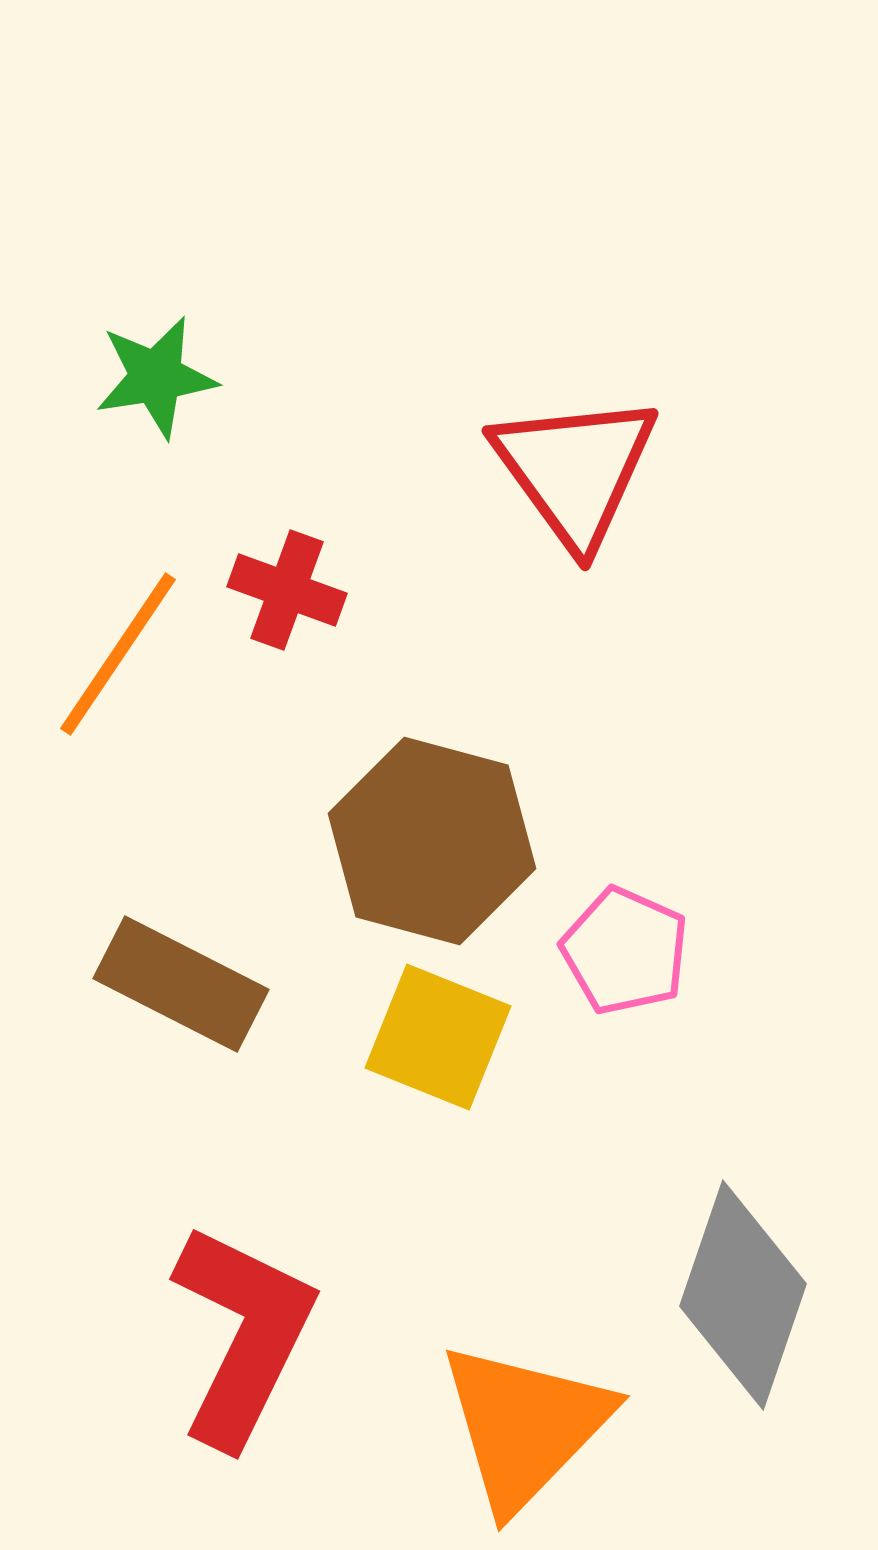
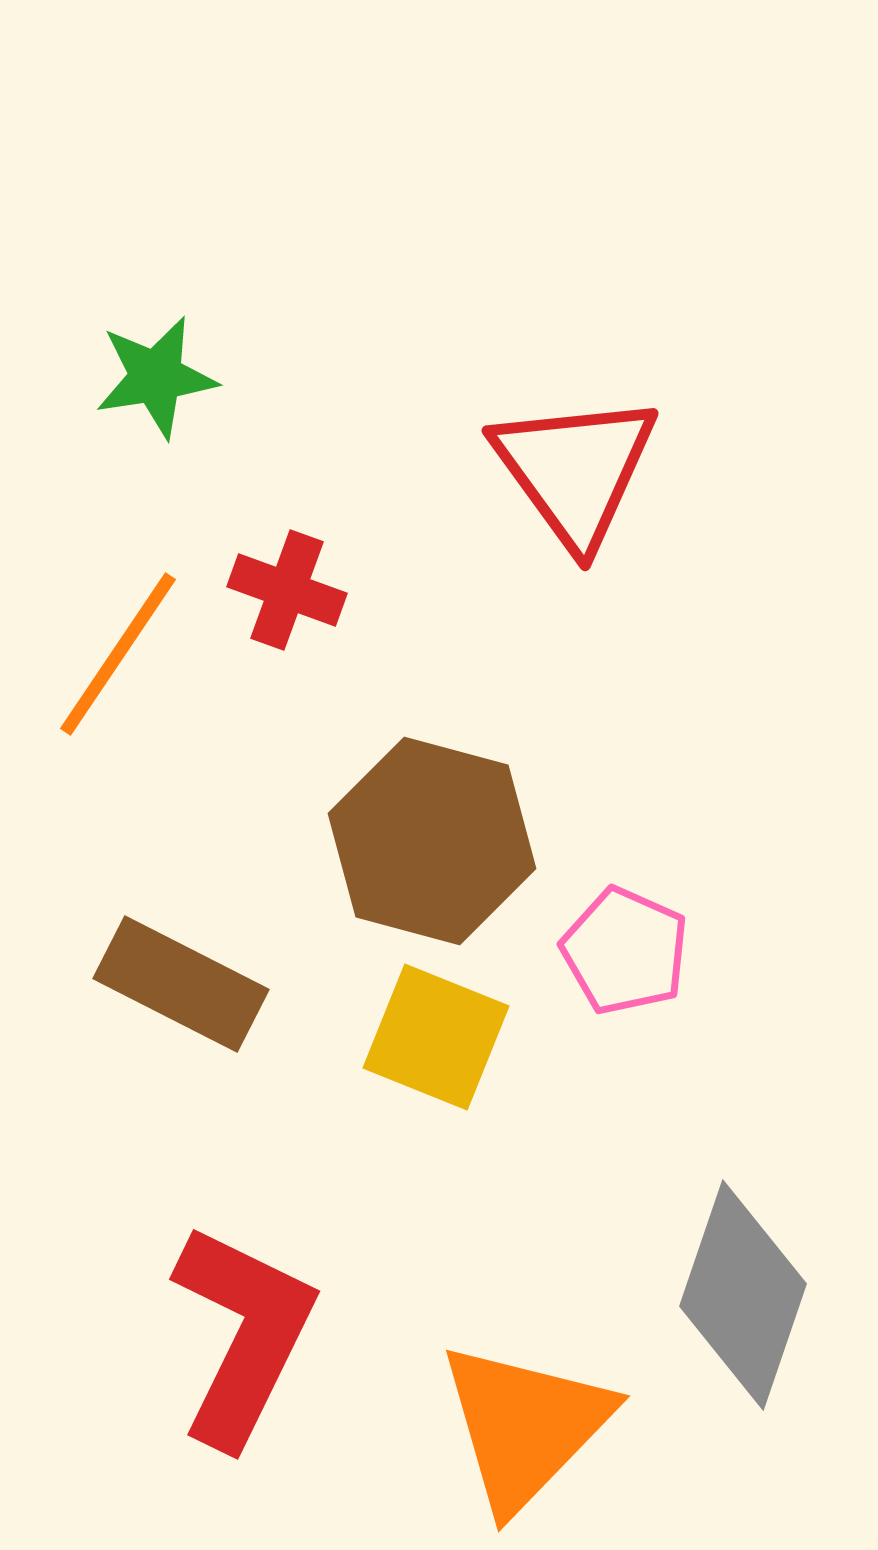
yellow square: moved 2 px left
